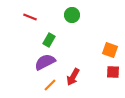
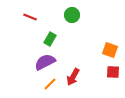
green rectangle: moved 1 px right, 1 px up
orange line: moved 1 px up
